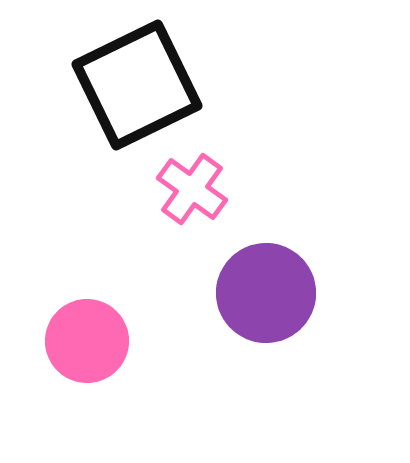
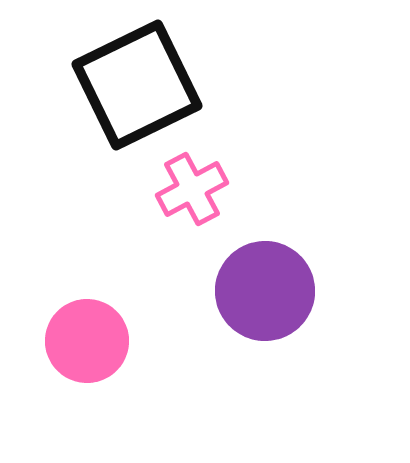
pink cross: rotated 26 degrees clockwise
purple circle: moved 1 px left, 2 px up
